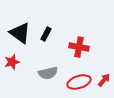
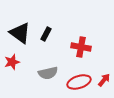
red cross: moved 2 px right
